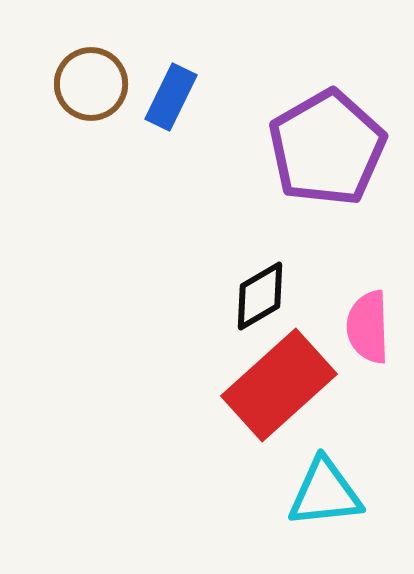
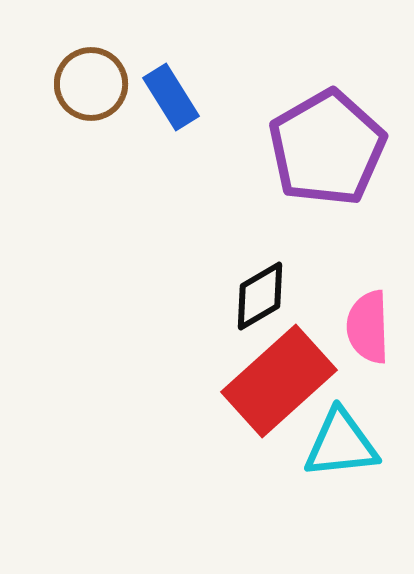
blue rectangle: rotated 58 degrees counterclockwise
red rectangle: moved 4 px up
cyan triangle: moved 16 px right, 49 px up
